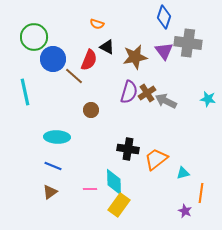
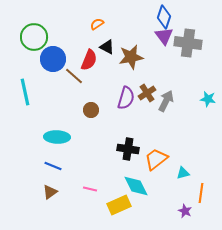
orange semicircle: rotated 128 degrees clockwise
purple triangle: moved 15 px up
brown star: moved 4 px left
purple semicircle: moved 3 px left, 6 px down
gray arrow: rotated 90 degrees clockwise
cyan diamond: moved 22 px right, 4 px down; rotated 24 degrees counterclockwise
pink line: rotated 16 degrees clockwise
yellow rectangle: rotated 30 degrees clockwise
